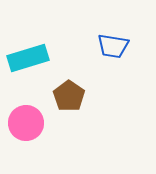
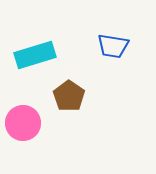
cyan rectangle: moved 7 px right, 3 px up
pink circle: moved 3 px left
